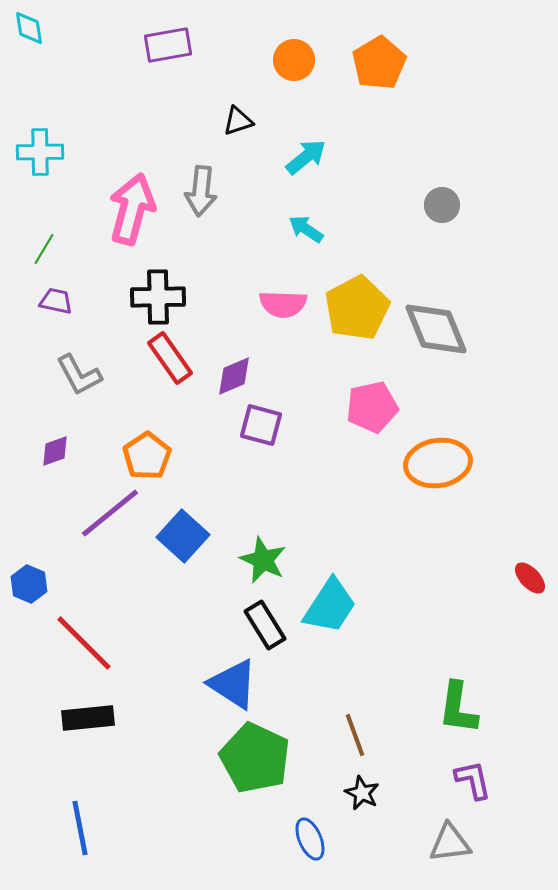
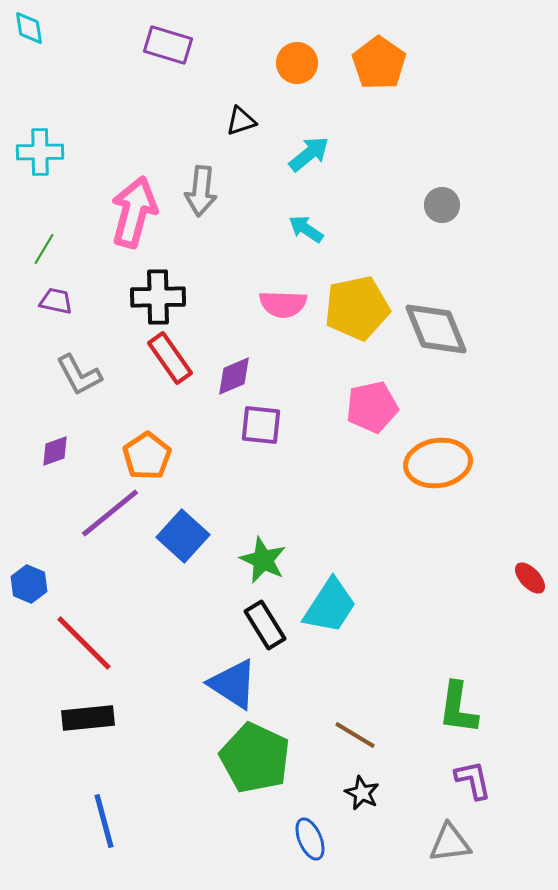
purple rectangle at (168, 45): rotated 27 degrees clockwise
orange circle at (294, 60): moved 3 px right, 3 px down
orange pentagon at (379, 63): rotated 6 degrees counterclockwise
black triangle at (238, 121): moved 3 px right
cyan arrow at (306, 157): moved 3 px right, 3 px up
pink arrow at (132, 209): moved 2 px right, 3 px down
yellow pentagon at (357, 308): rotated 16 degrees clockwise
purple square at (261, 425): rotated 9 degrees counterclockwise
brown line at (355, 735): rotated 39 degrees counterclockwise
blue line at (80, 828): moved 24 px right, 7 px up; rotated 4 degrees counterclockwise
